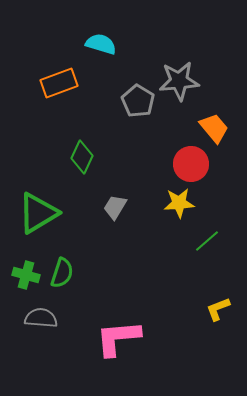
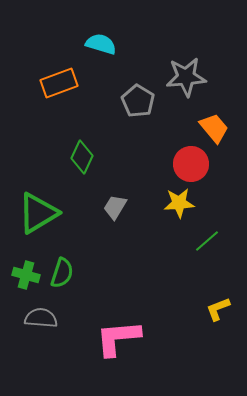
gray star: moved 7 px right, 4 px up
